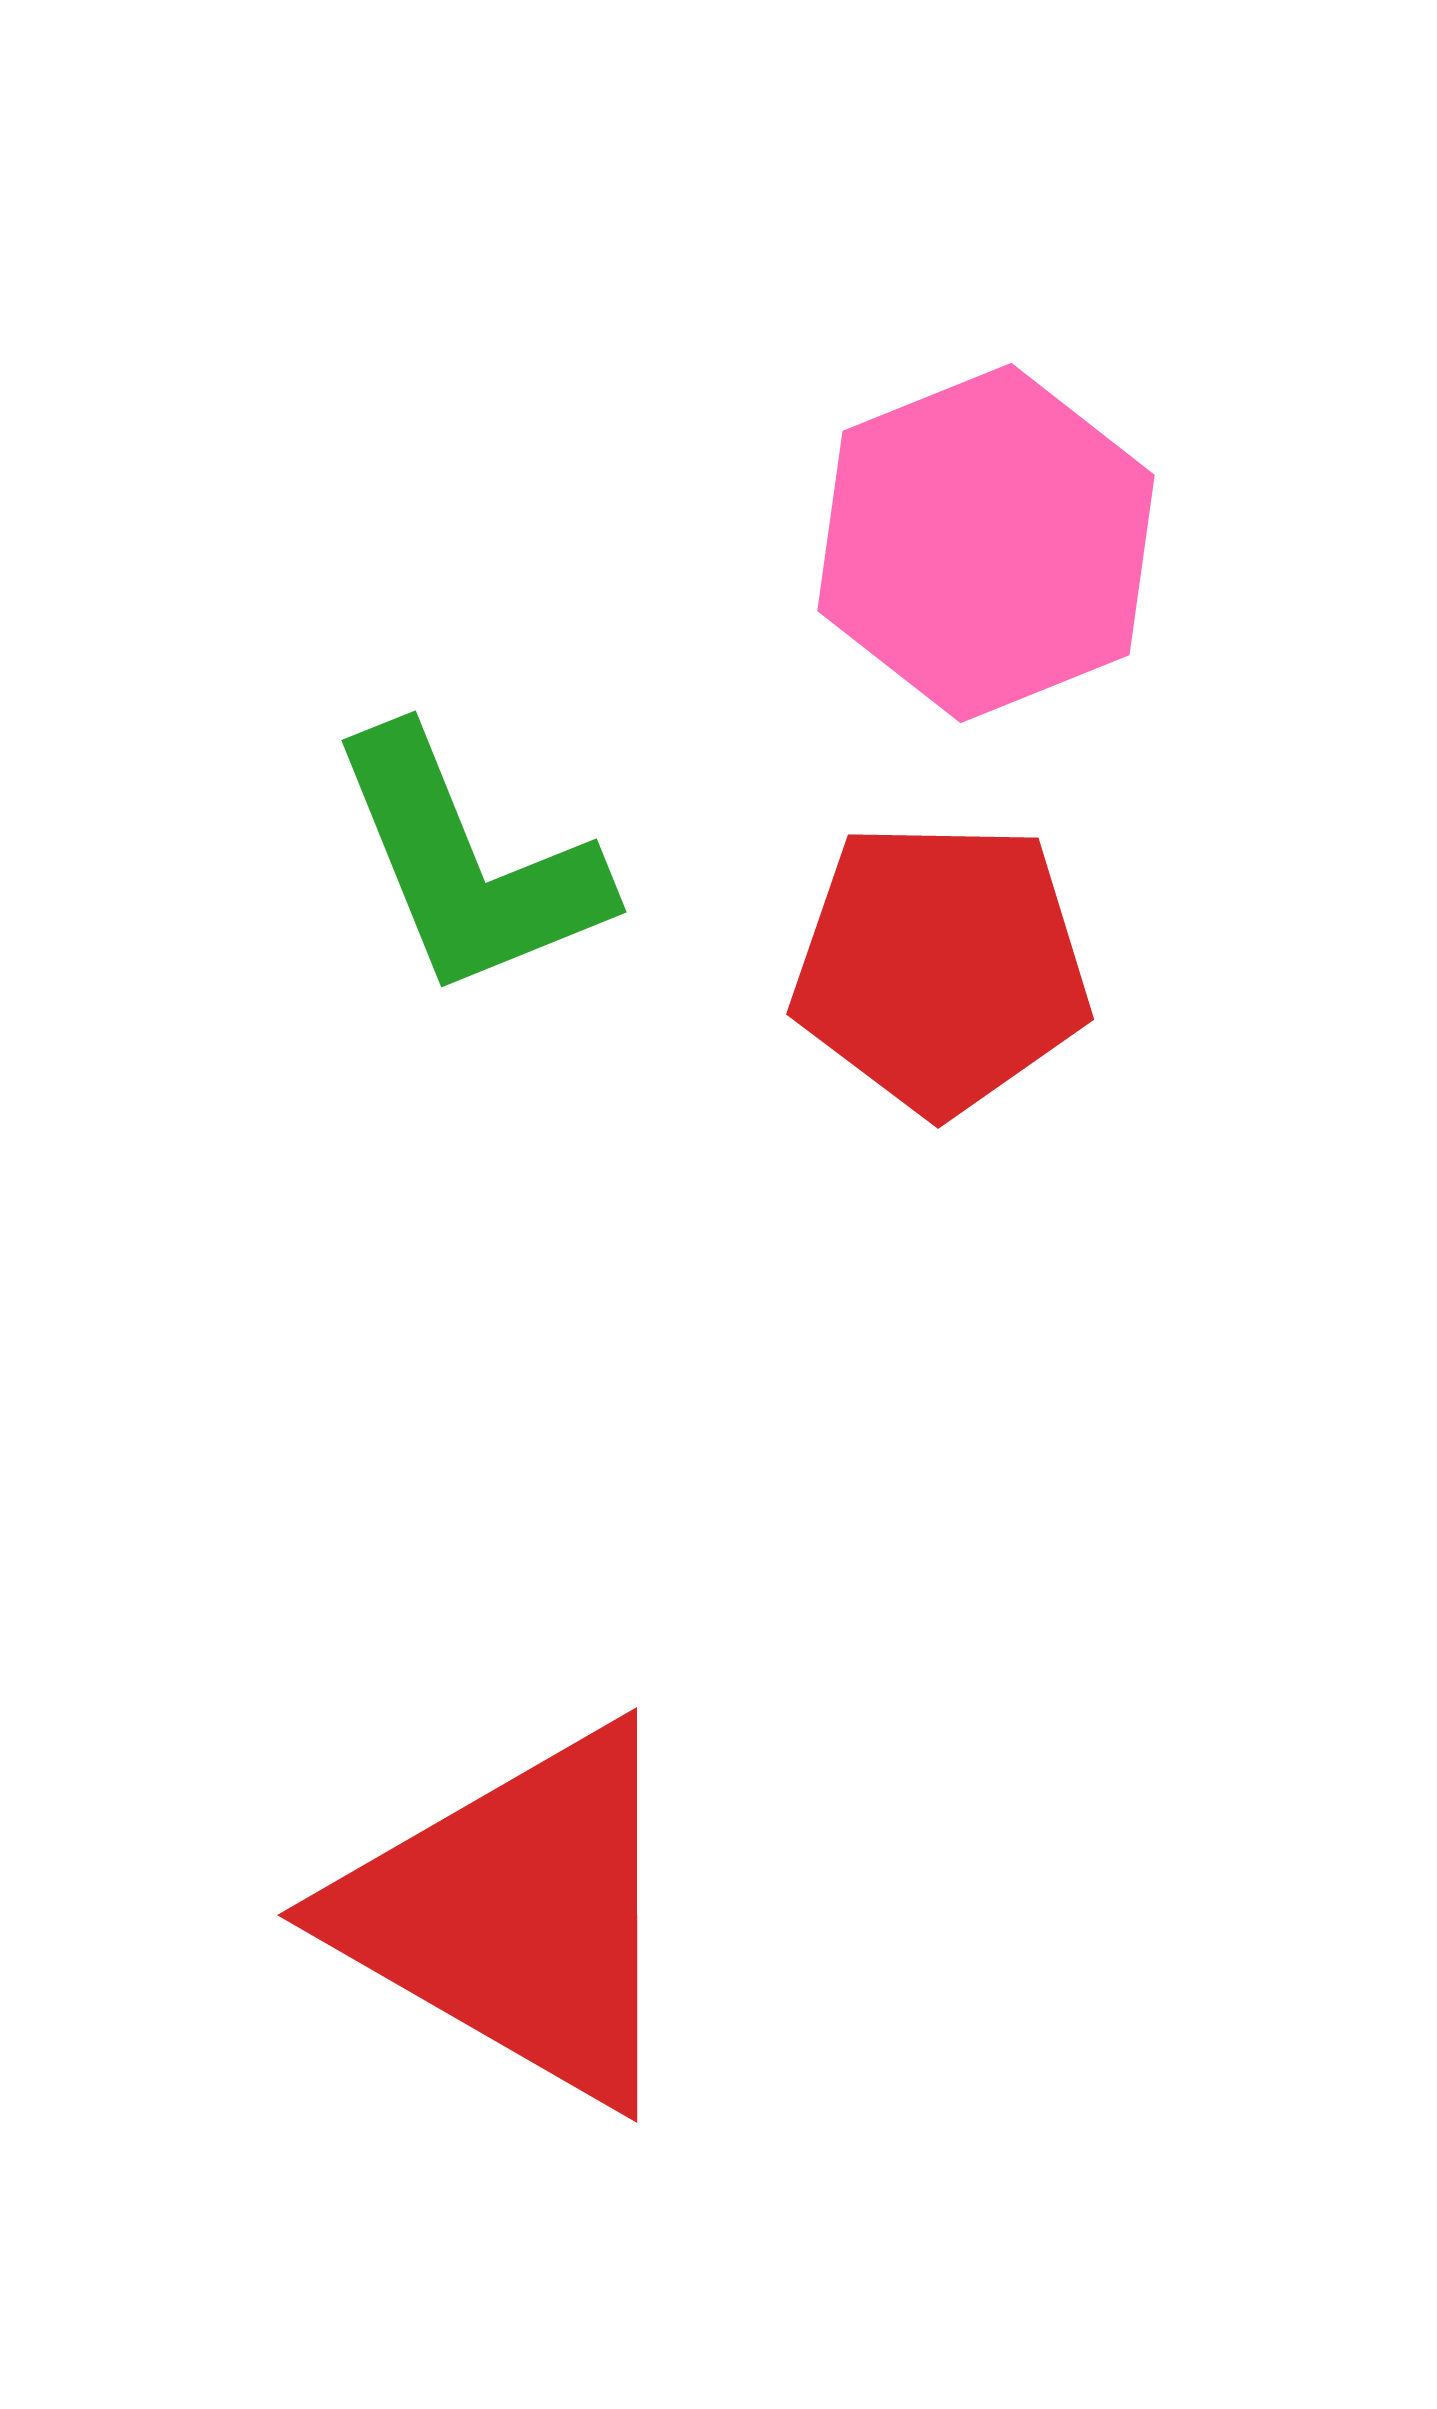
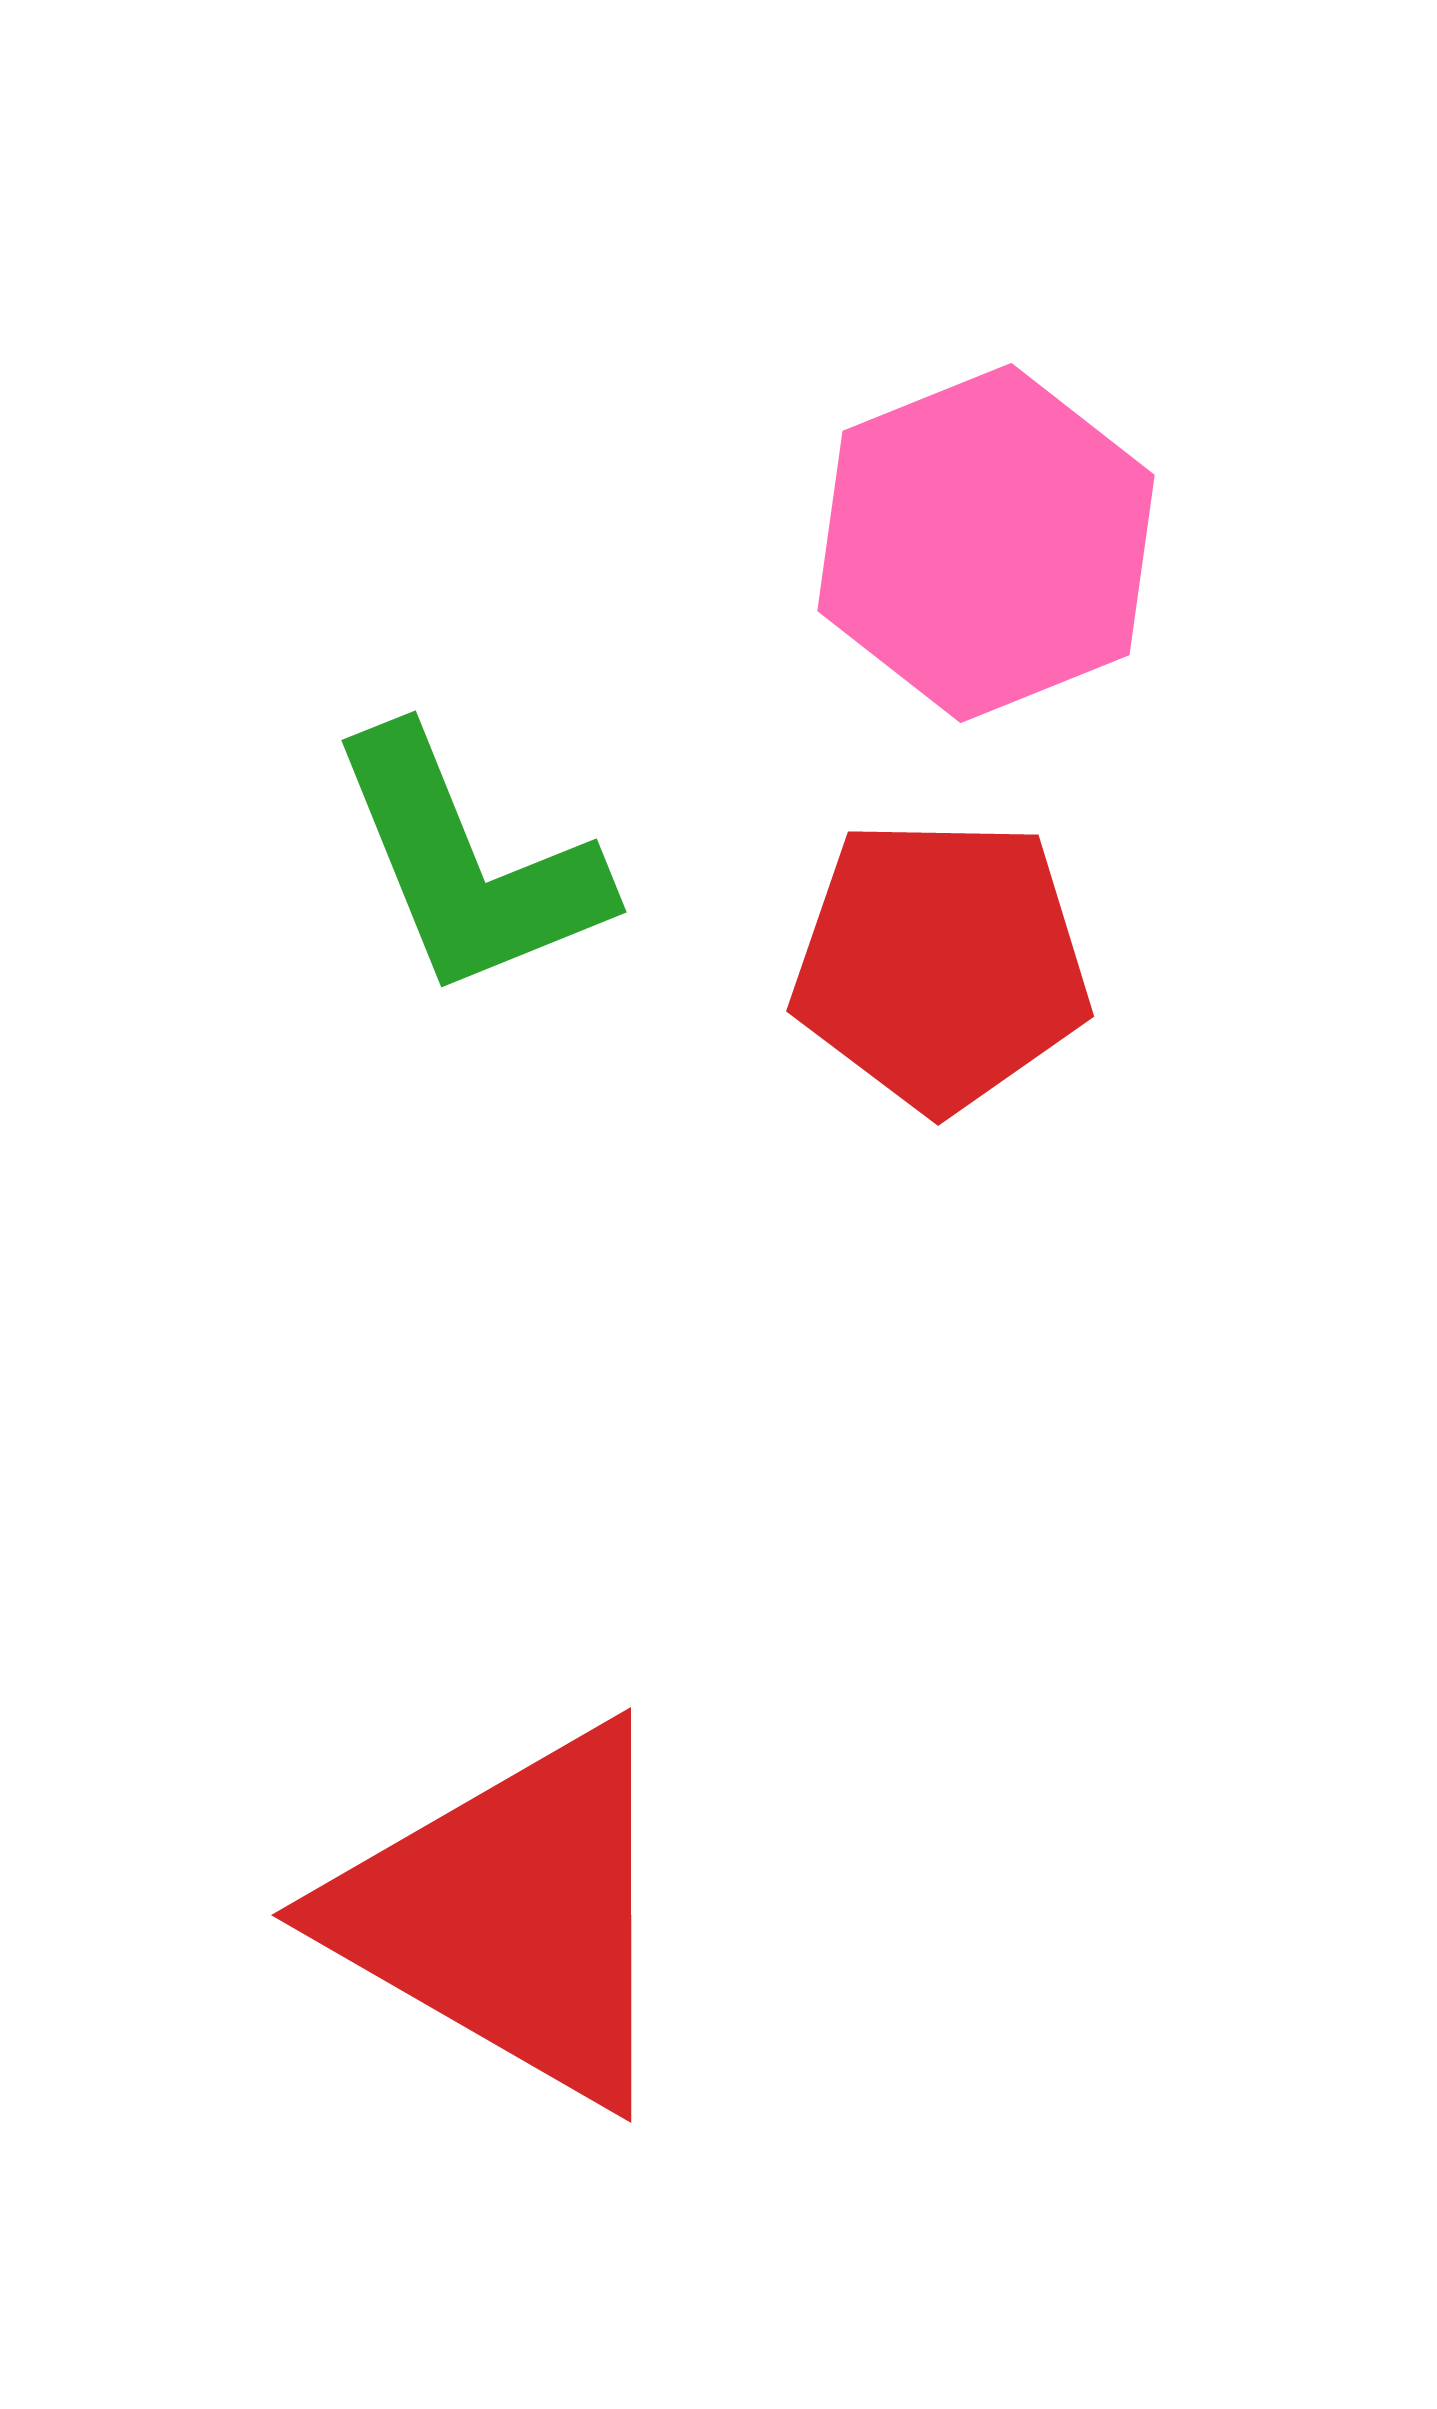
red pentagon: moved 3 px up
red triangle: moved 6 px left
